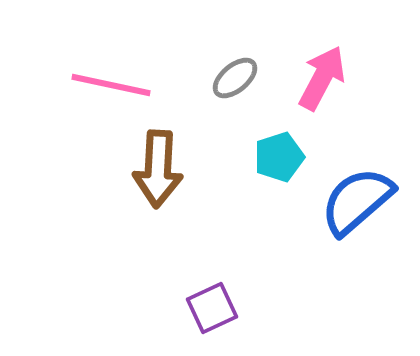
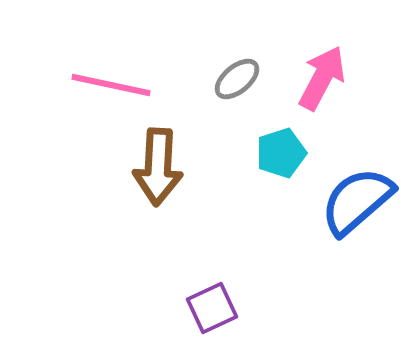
gray ellipse: moved 2 px right, 1 px down
cyan pentagon: moved 2 px right, 4 px up
brown arrow: moved 2 px up
